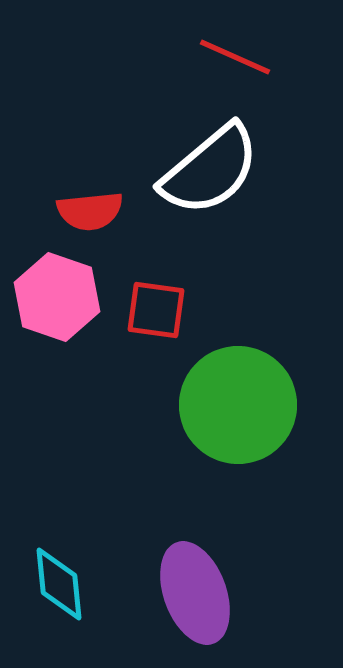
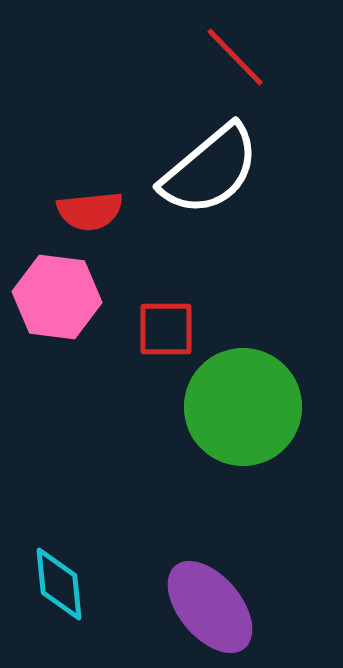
red line: rotated 22 degrees clockwise
pink hexagon: rotated 12 degrees counterclockwise
red square: moved 10 px right, 19 px down; rotated 8 degrees counterclockwise
green circle: moved 5 px right, 2 px down
purple ellipse: moved 15 px right, 14 px down; rotated 20 degrees counterclockwise
